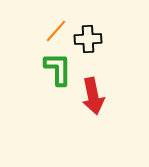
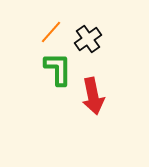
orange line: moved 5 px left, 1 px down
black cross: rotated 32 degrees counterclockwise
